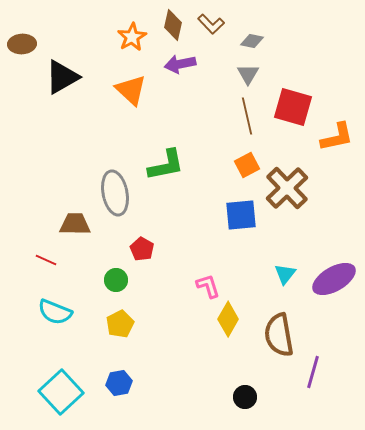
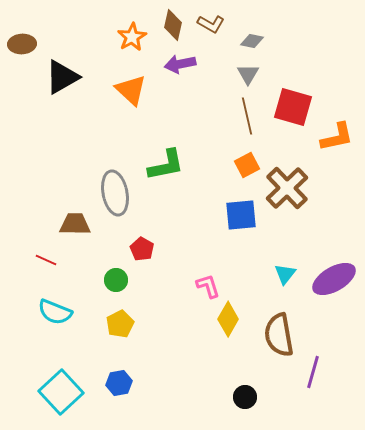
brown L-shape: rotated 16 degrees counterclockwise
